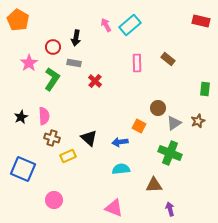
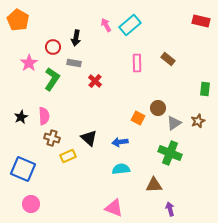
orange square: moved 1 px left, 8 px up
pink circle: moved 23 px left, 4 px down
